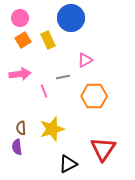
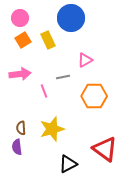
red triangle: moved 2 px right; rotated 28 degrees counterclockwise
